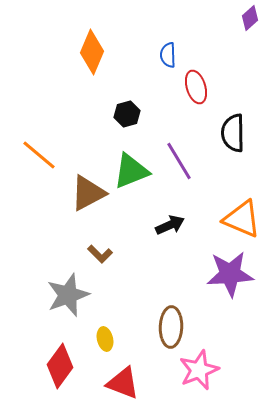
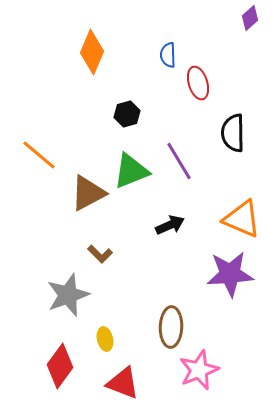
red ellipse: moved 2 px right, 4 px up
